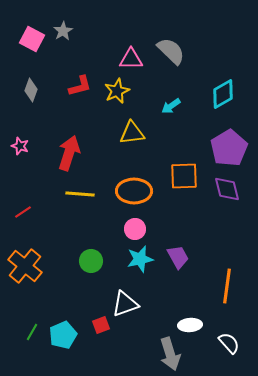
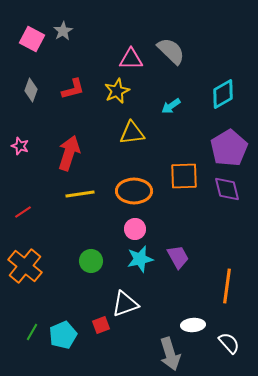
red L-shape: moved 7 px left, 3 px down
yellow line: rotated 12 degrees counterclockwise
white ellipse: moved 3 px right
